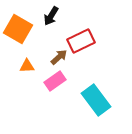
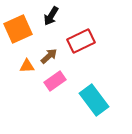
orange square: rotated 36 degrees clockwise
brown arrow: moved 10 px left, 1 px up
cyan rectangle: moved 2 px left
